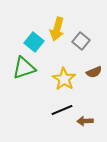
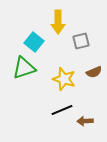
yellow arrow: moved 1 px right, 7 px up; rotated 15 degrees counterclockwise
gray square: rotated 36 degrees clockwise
yellow star: rotated 15 degrees counterclockwise
